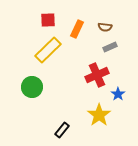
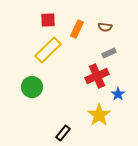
gray rectangle: moved 1 px left, 6 px down
red cross: moved 1 px down
black rectangle: moved 1 px right, 3 px down
